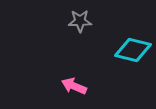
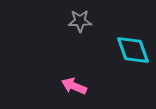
cyan diamond: rotated 57 degrees clockwise
